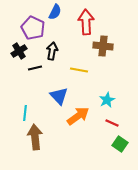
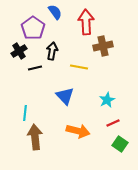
blue semicircle: rotated 63 degrees counterclockwise
purple pentagon: rotated 10 degrees clockwise
brown cross: rotated 18 degrees counterclockwise
yellow line: moved 3 px up
blue triangle: moved 6 px right
orange arrow: moved 15 px down; rotated 50 degrees clockwise
red line: moved 1 px right; rotated 48 degrees counterclockwise
